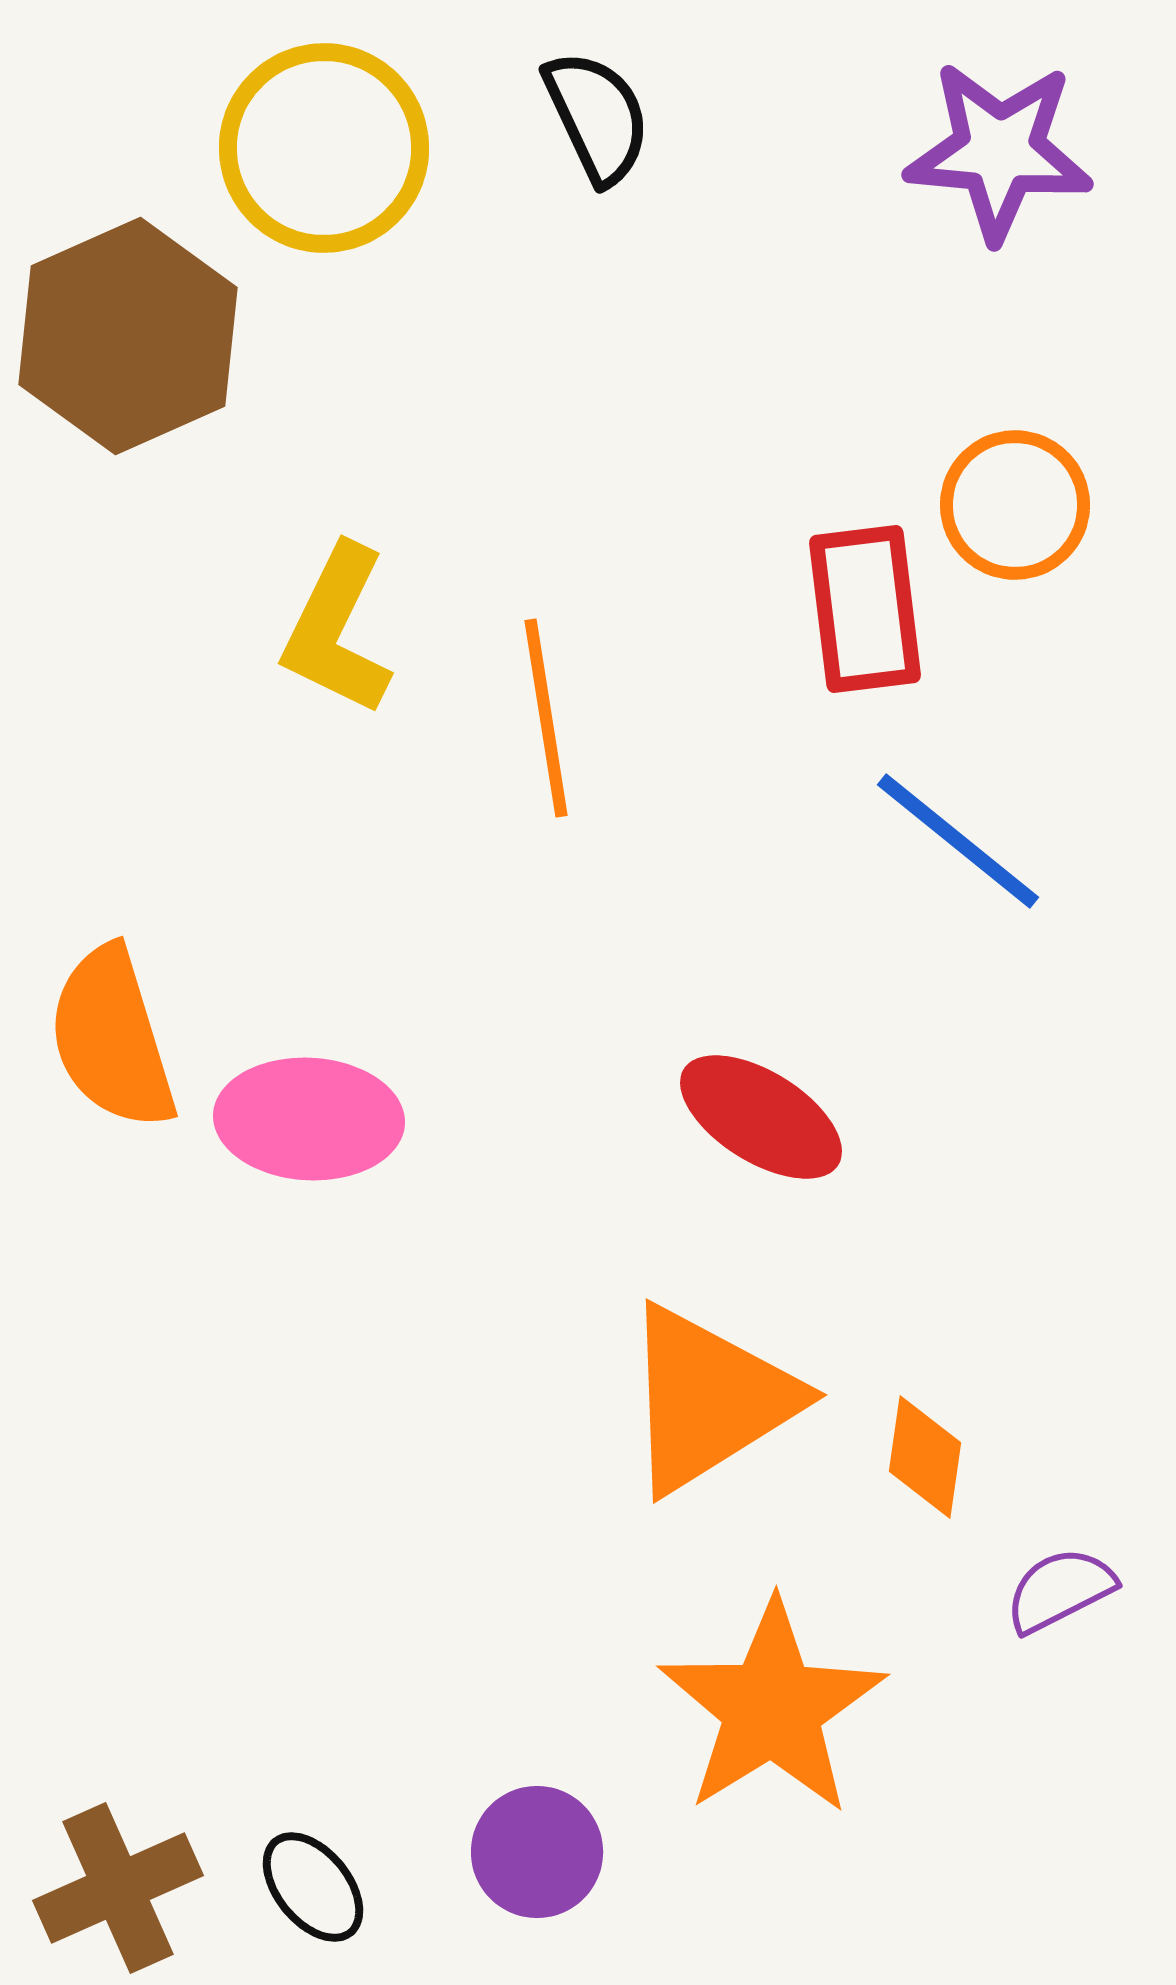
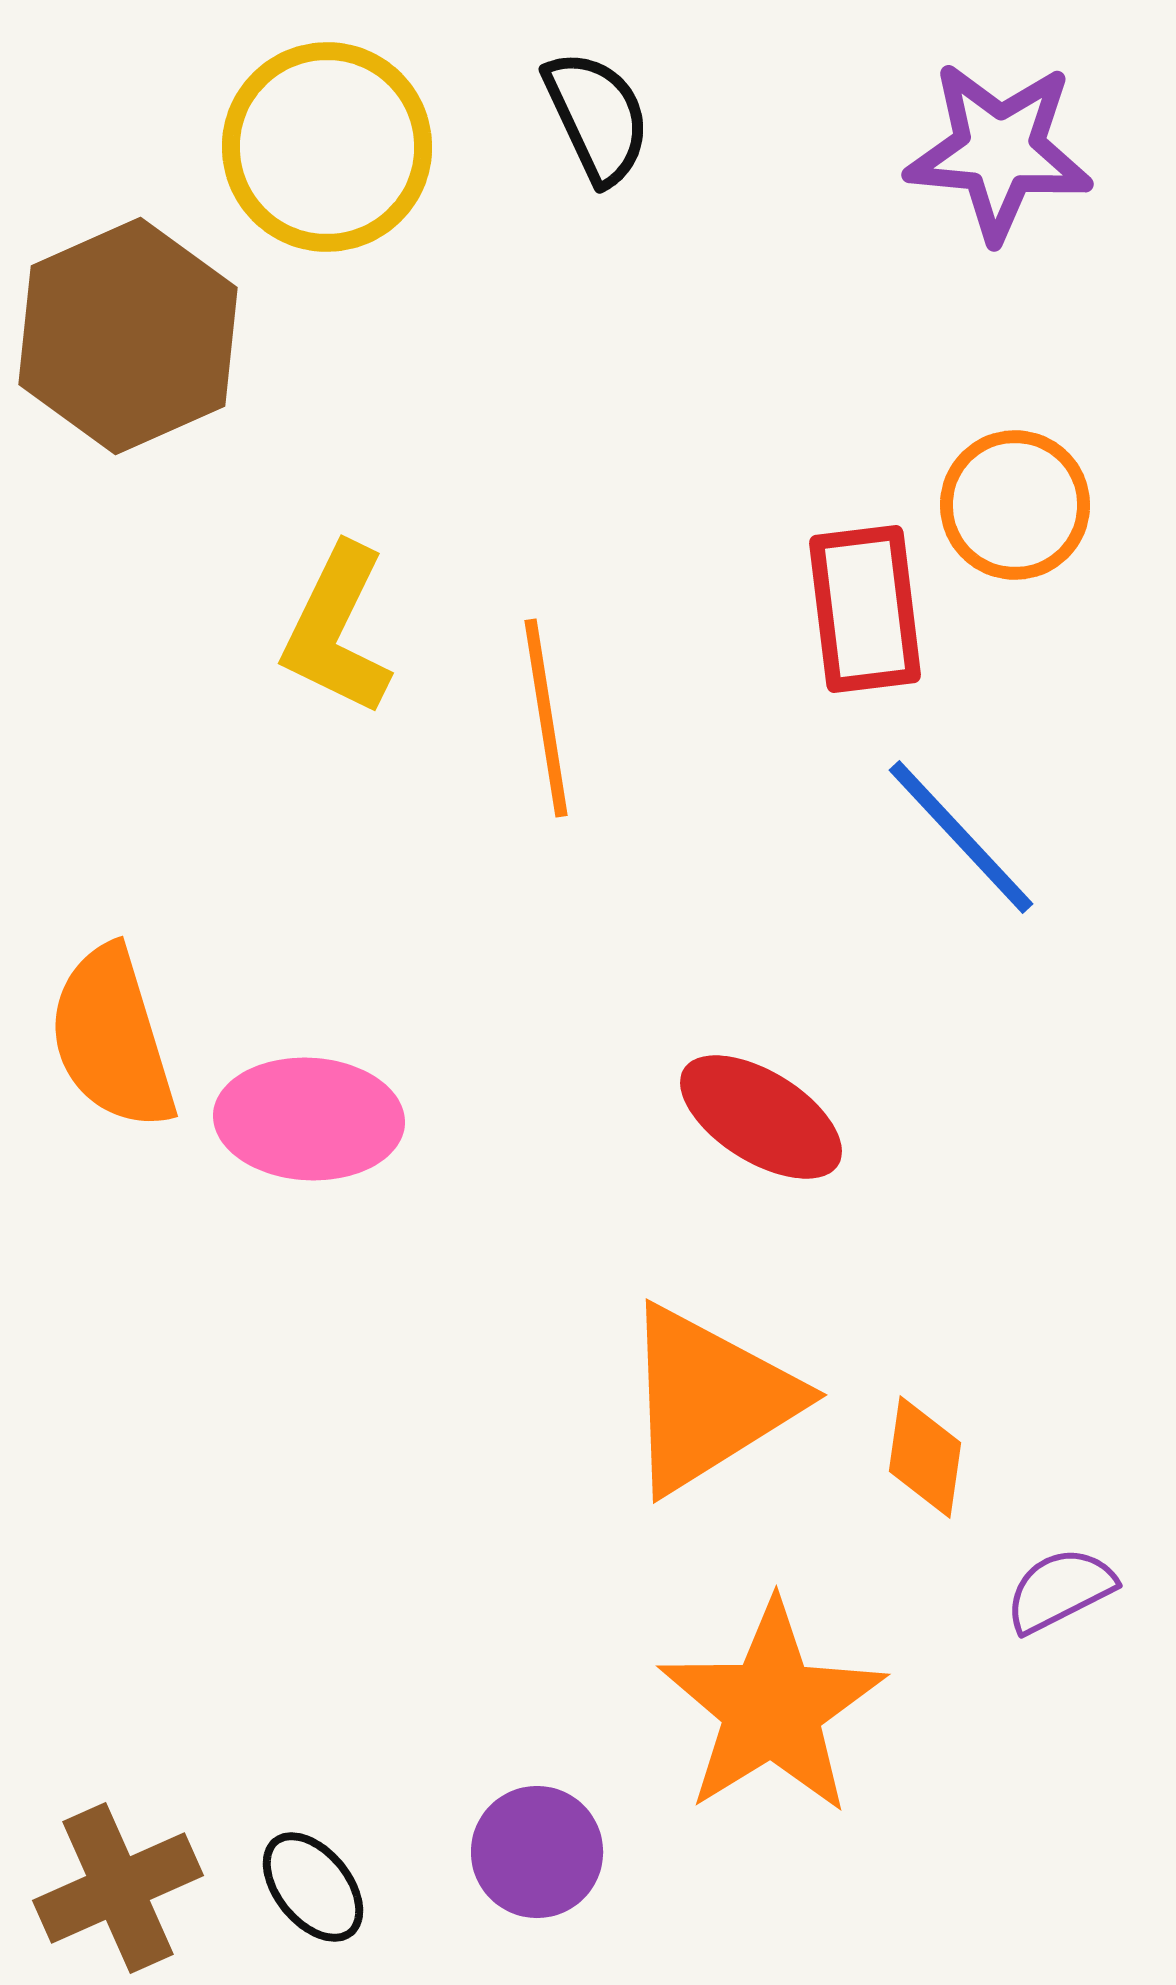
yellow circle: moved 3 px right, 1 px up
blue line: moved 3 px right, 4 px up; rotated 8 degrees clockwise
